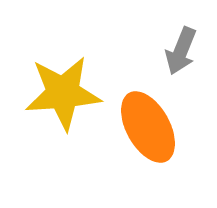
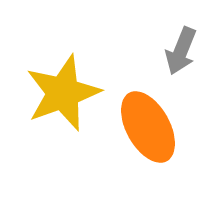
yellow star: rotated 16 degrees counterclockwise
